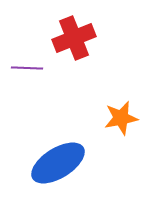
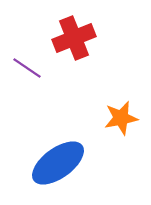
purple line: rotated 32 degrees clockwise
blue ellipse: rotated 4 degrees counterclockwise
